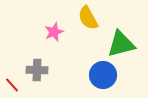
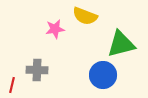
yellow semicircle: moved 3 px left, 2 px up; rotated 40 degrees counterclockwise
pink star: moved 1 px right, 3 px up; rotated 12 degrees clockwise
red line: rotated 56 degrees clockwise
